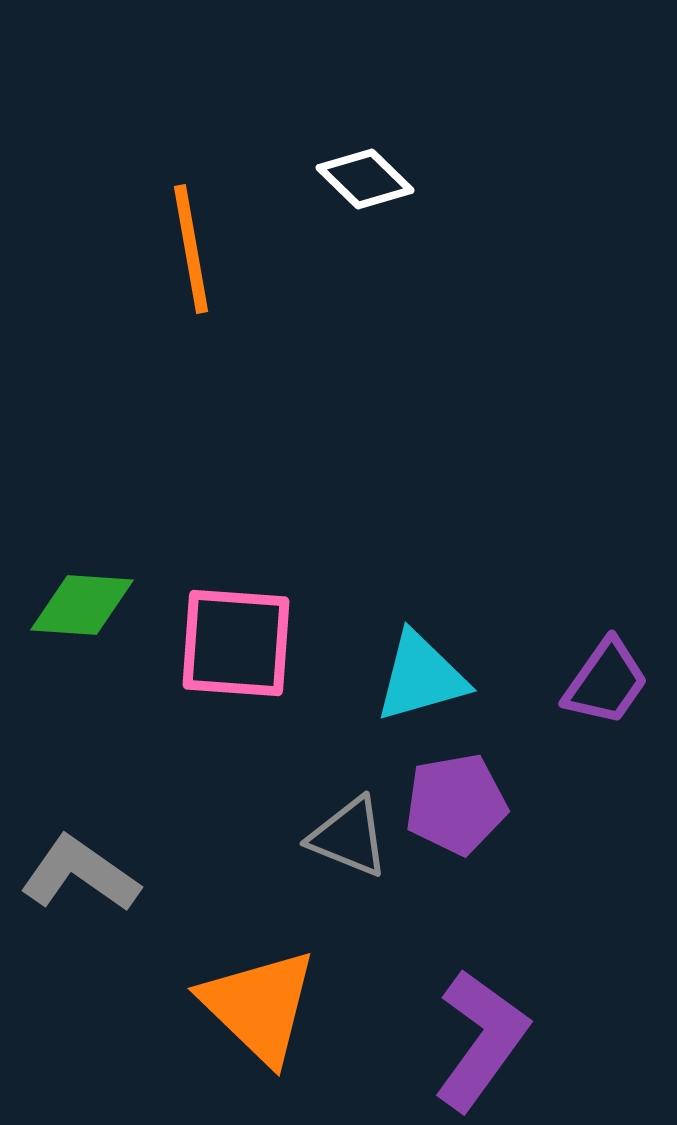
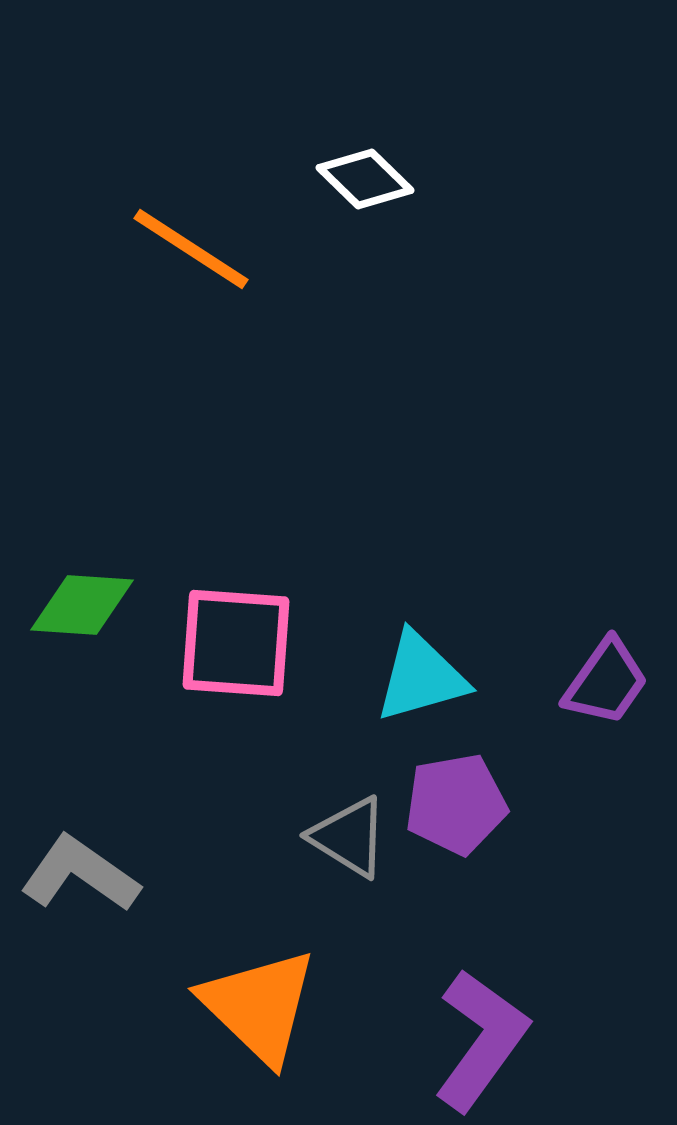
orange line: rotated 47 degrees counterclockwise
gray triangle: rotated 10 degrees clockwise
